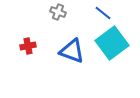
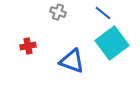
blue triangle: moved 10 px down
